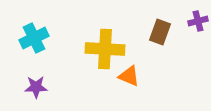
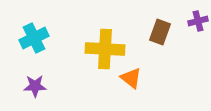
orange triangle: moved 2 px right, 2 px down; rotated 15 degrees clockwise
purple star: moved 1 px left, 1 px up
